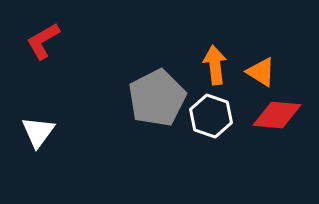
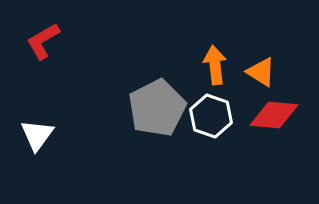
gray pentagon: moved 10 px down
red diamond: moved 3 px left
white triangle: moved 1 px left, 3 px down
